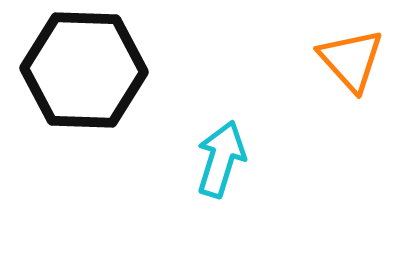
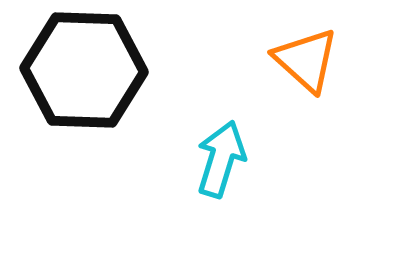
orange triangle: moved 45 px left; rotated 6 degrees counterclockwise
